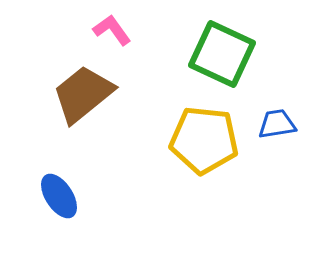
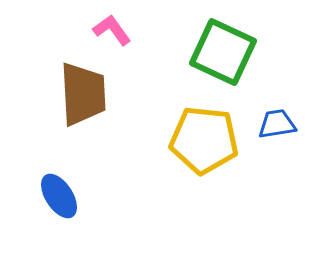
green square: moved 1 px right, 2 px up
brown trapezoid: rotated 126 degrees clockwise
